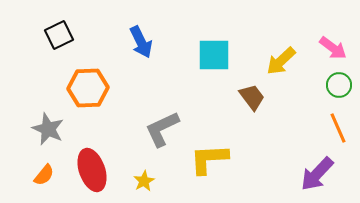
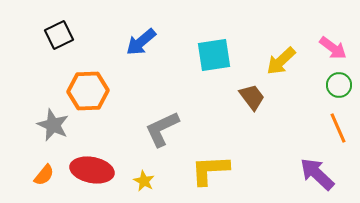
blue arrow: rotated 76 degrees clockwise
cyan square: rotated 9 degrees counterclockwise
orange hexagon: moved 3 px down
gray star: moved 5 px right, 4 px up
yellow L-shape: moved 1 px right, 11 px down
red ellipse: rotated 60 degrees counterclockwise
purple arrow: rotated 90 degrees clockwise
yellow star: rotated 15 degrees counterclockwise
